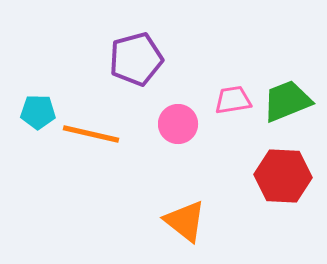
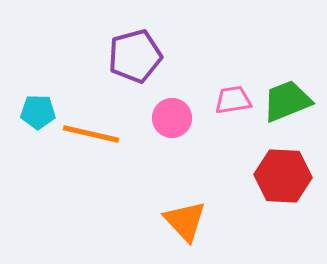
purple pentagon: moved 1 px left, 3 px up
pink circle: moved 6 px left, 6 px up
orange triangle: rotated 9 degrees clockwise
